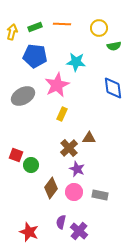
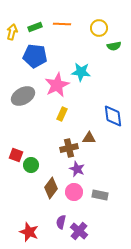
cyan star: moved 5 px right, 10 px down
blue diamond: moved 28 px down
brown cross: rotated 30 degrees clockwise
